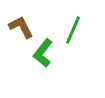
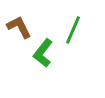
brown L-shape: moved 2 px left
